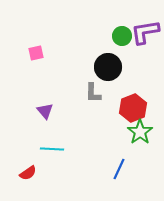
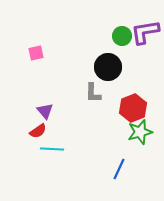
green star: rotated 20 degrees clockwise
red semicircle: moved 10 px right, 42 px up
